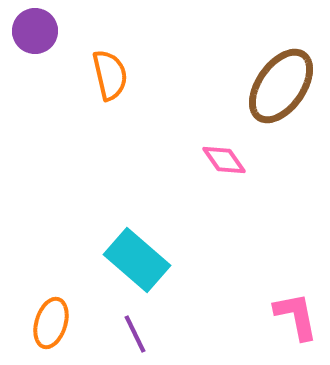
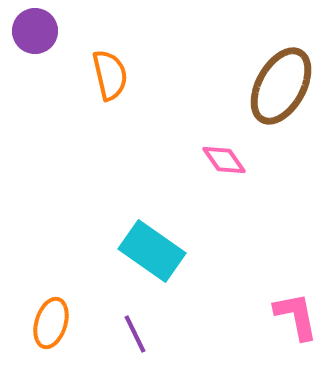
brown ellipse: rotated 6 degrees counterclockwise
cyan rectangle: moved 15 px right, 9 px up; rotated 6 degrees counterclockwise
